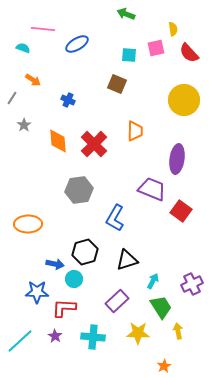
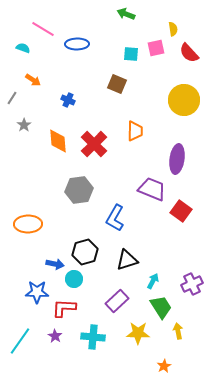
pink line: rotated 25 degrees clockwise
blue ellipse: rotated 30 degrees clockwise
cyan square: moved 2 px right, 1 px up
cyan line: rotated 12 degrees counterclockwise
